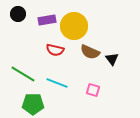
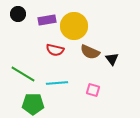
cyan line: rotated 25 degrees counterclockwise
